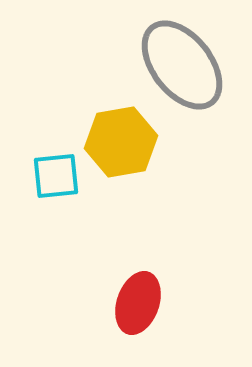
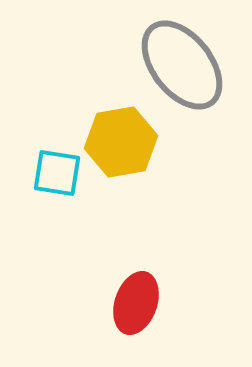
cyan square: moved 1 px right, 3 px up; rotated 15 degrees clockwise
red ellipse: moved 2 px left
